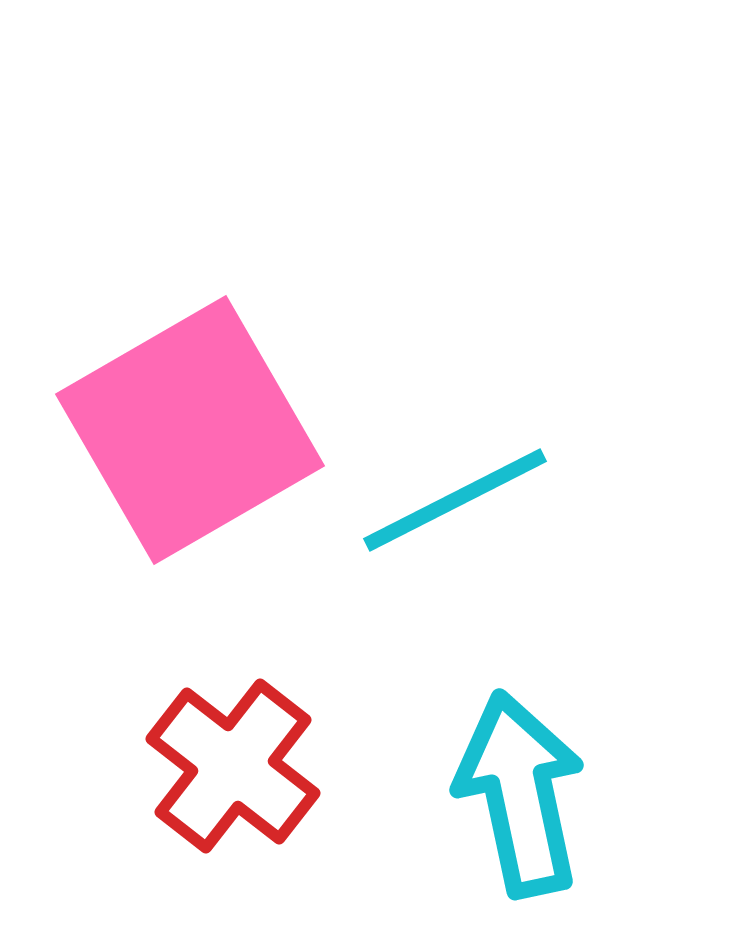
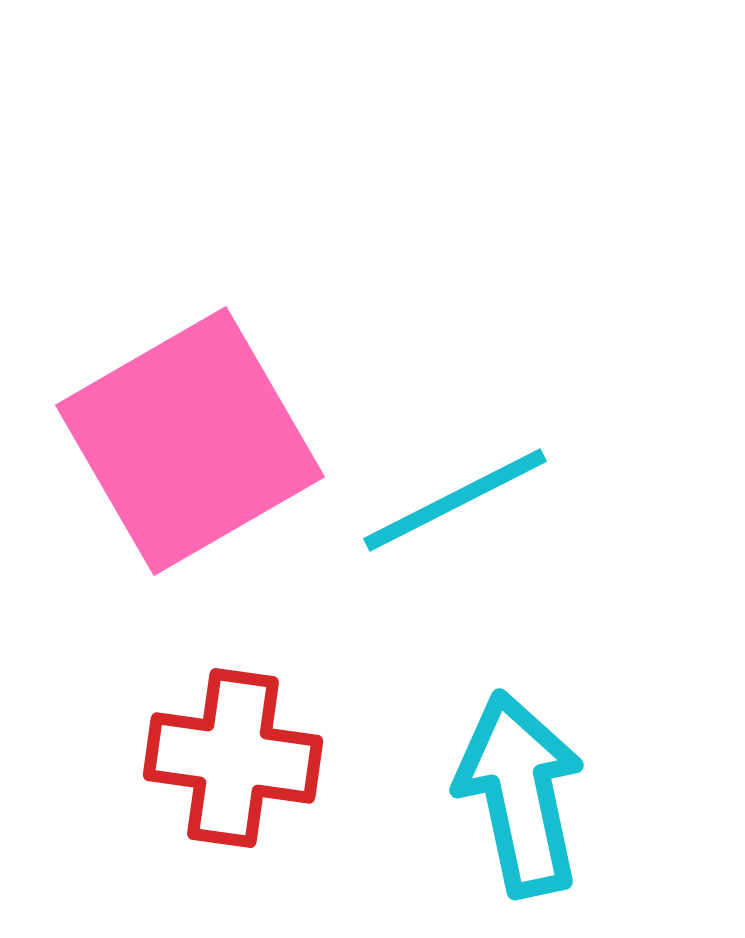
pink square: moved 11 px down
red cross: moved 8 px up; rotated 30 degrees counterclockwise
